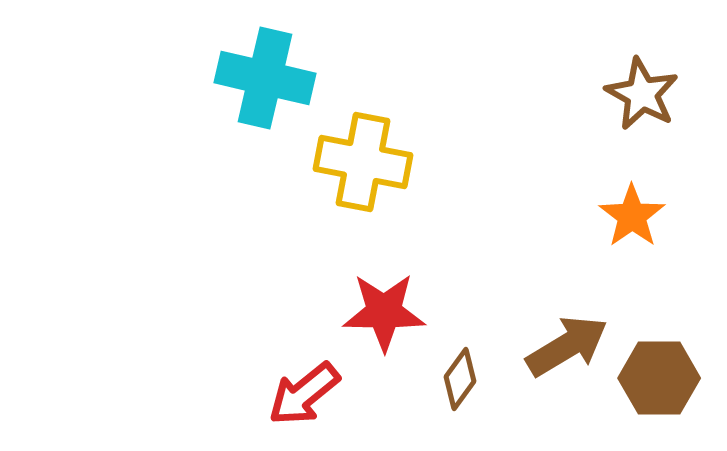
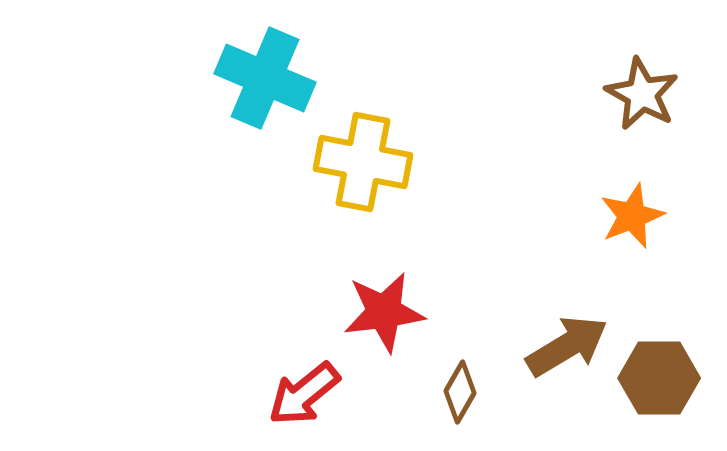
cyan cross: rotated 10 degrees clockwise
orange star: rotated 14 degrees clockwise
red star: rotated 8 degrees counterclockwise
brown diamond: moved 13 px down; rotated 6 degrees counterclockwise
